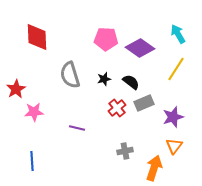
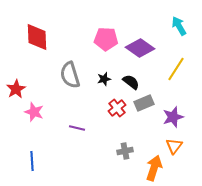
cyan arrow: moved 1 px right, 8 px up
pink star: rotated 24 degrees clockwise
